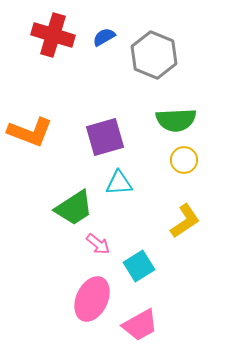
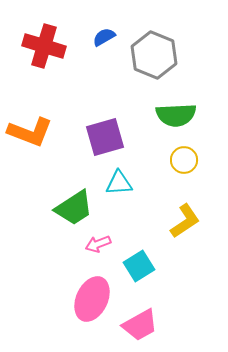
red cross: moved 9 px left, 11 px down
green semicircle: moved 5 px up
pink arrow: rotated 120 degrees clockwise
